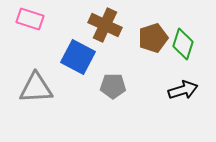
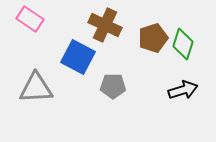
pink rectangle: rotated 16 degrees clockwise
